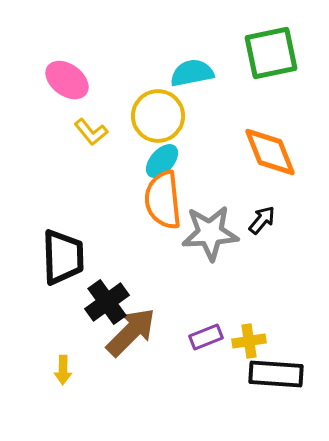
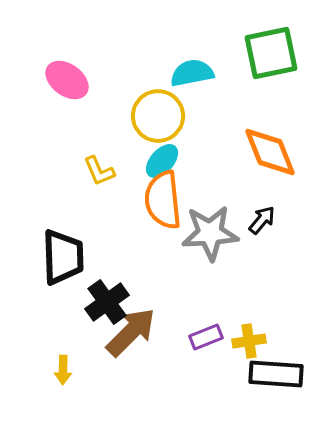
yellow L-shape: moved 8 px right, 39 px down; rotated 16 degrees clockwise
